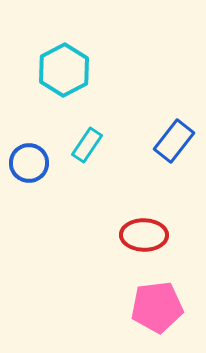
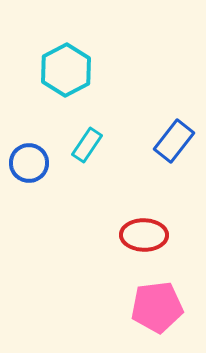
cyan hexagon: moved 2 px right
